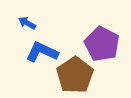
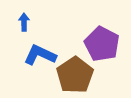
blue arrow: moved 3 px left, 1 px up; rotated 60 degrees clockwise
blue L-shape: moved 2 px left, 3 px down
